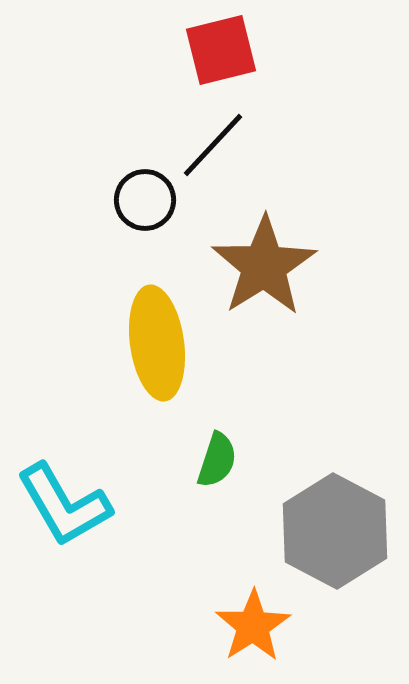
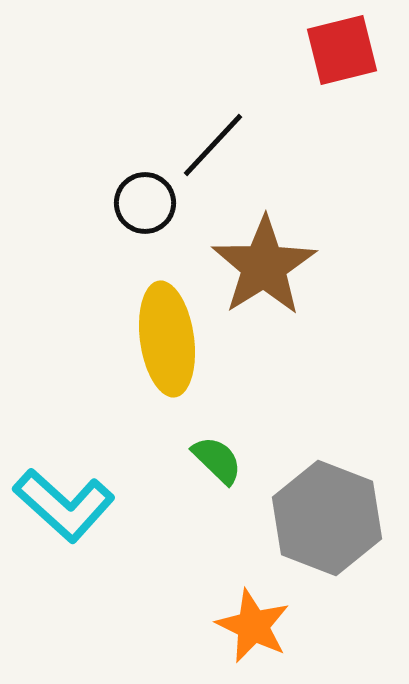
red square: moved 121 px right
black circle: moved 3 px down
yellow ellipse: moved 10 px right, 4 px up
green semicircle: rotated 64 degrees counterclockwise
cyan L-shape: rotated 18 degrees counterclockwise
gray hexagon: moved 8 px left, 13 px up; rotated 7 degrees counterclockwise
orange star: rotated 14 degrees counterclockwise
